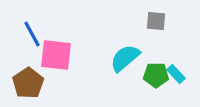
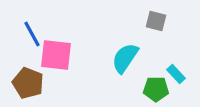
gray square: rotated 10 degrees clockwise
cyan semicircle: rotated 16 degrees counterclockwise
green pentagon: moved 14 px down
brown pentagon: rotated 16 degrees counterclockwise
